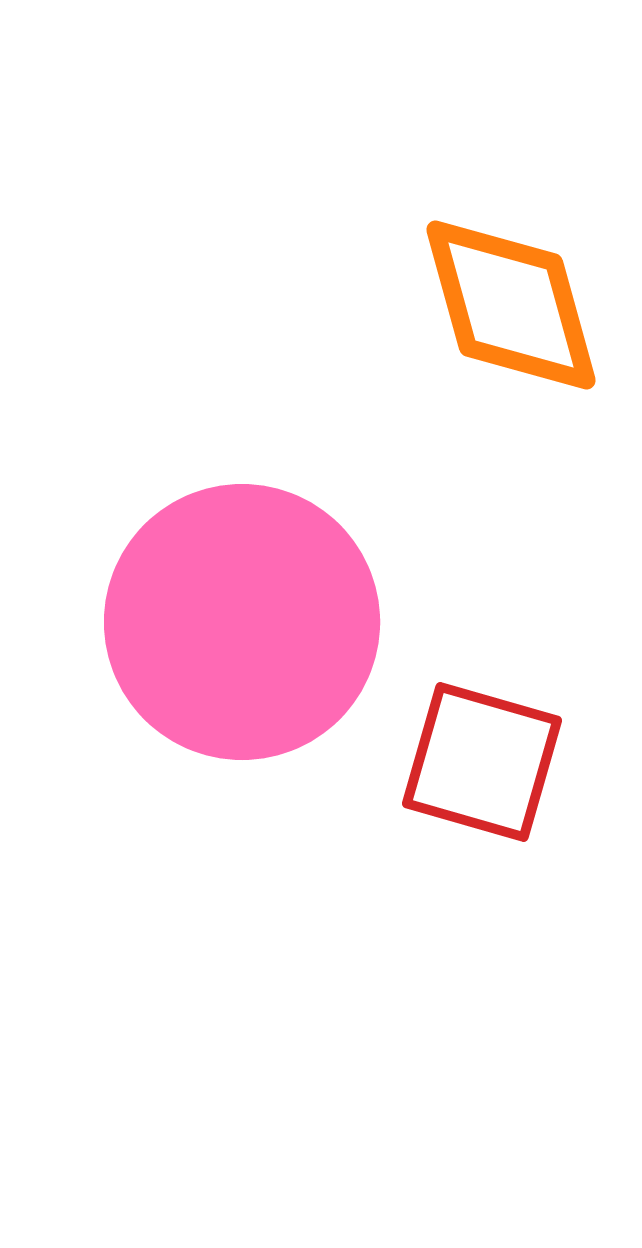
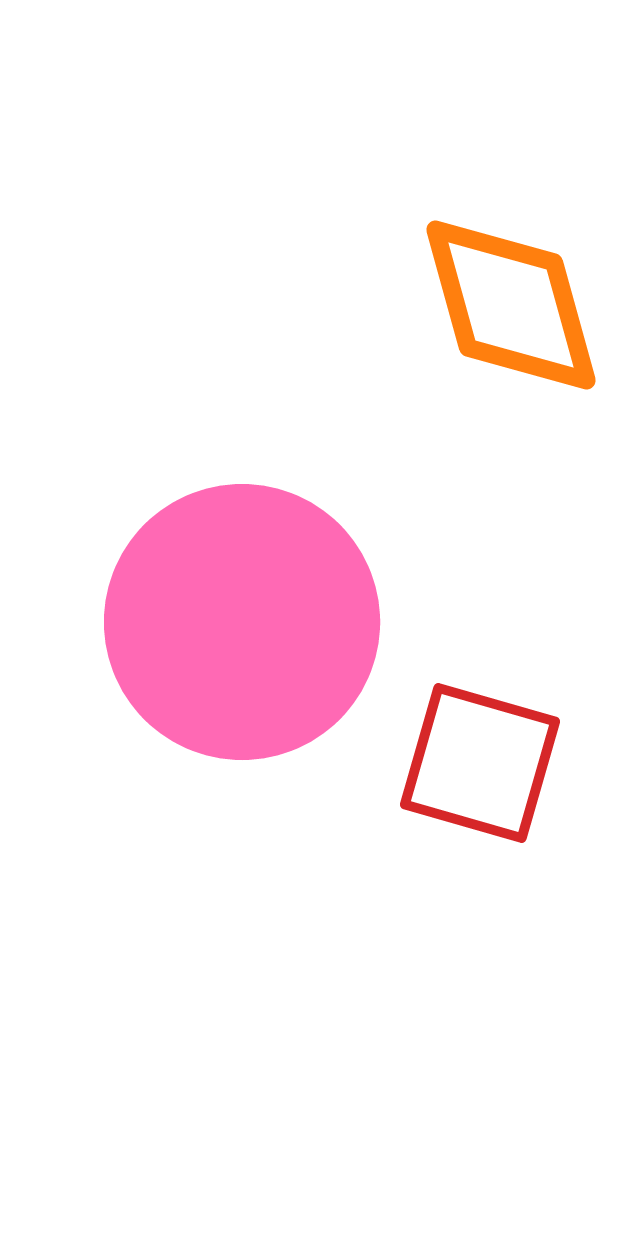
red square: moved 2 px left, 1 px down
